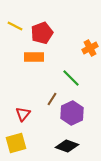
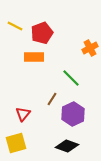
purple hexagon: moved 1 px right, 1 px down
